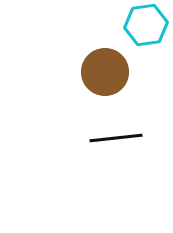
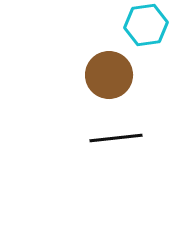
brown circle: moved 4 px right, 3 px down
